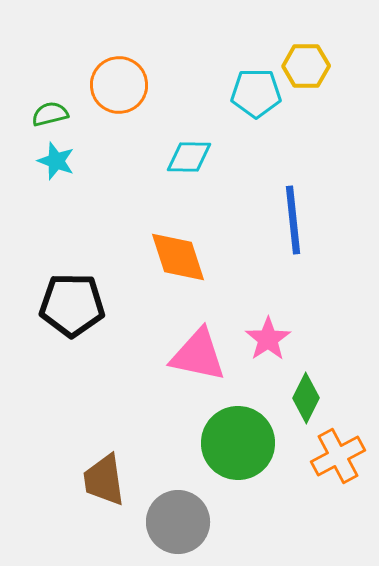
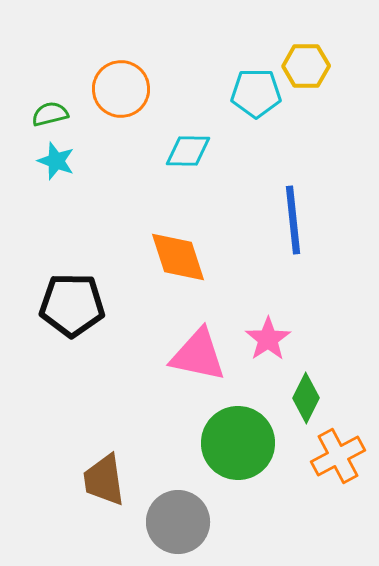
orange circle: moved 2 px right, 4 px down
cyan diamond: moved 1 px left, 6 px up
